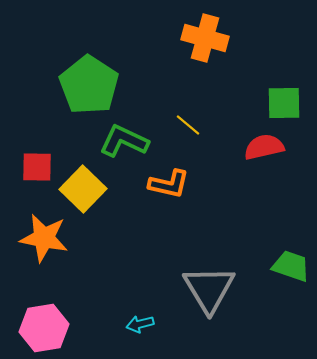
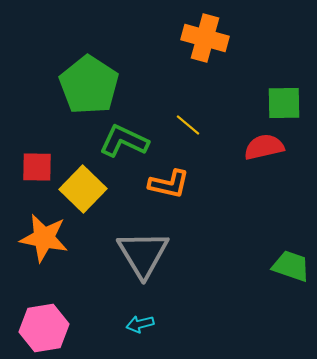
gray triangle: moved 66 px left, 35 px up
